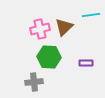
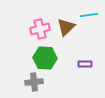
cyan line: moved 2 px left
brown triangle: moved 2 px right
green hexagon: moved 4 px left, 1 px down
purple rectangle: moved 1 px left, 1 px down
